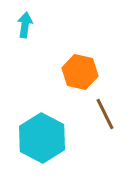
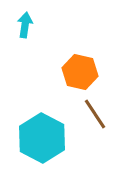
brown line: moved 10 px left; rotated 8 degrees counterclockwise
